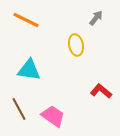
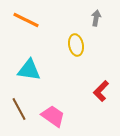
gray arrow: rotated 28 degrees counterclockwise
red L-shape: rotated 85 degrees counterclockwise
